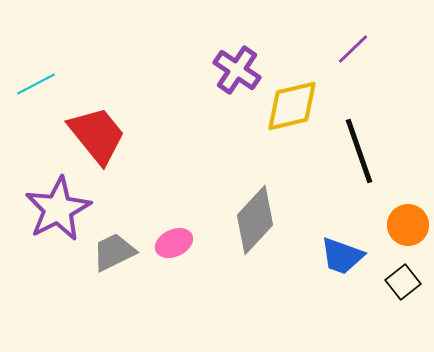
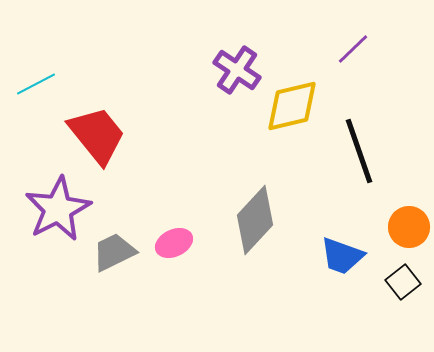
orange circle: moved 1 px right, 2 px down
